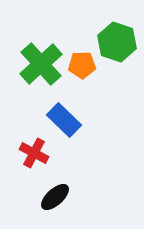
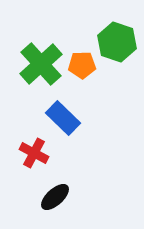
blue rectangle: moved 1 px left, 2 px up
